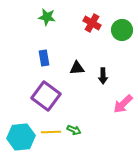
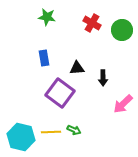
black arrow: moved 2 px down
purple square: moved 14 px right, 3 px up
cyan hexagon: rotated 20 degrees clockwise
